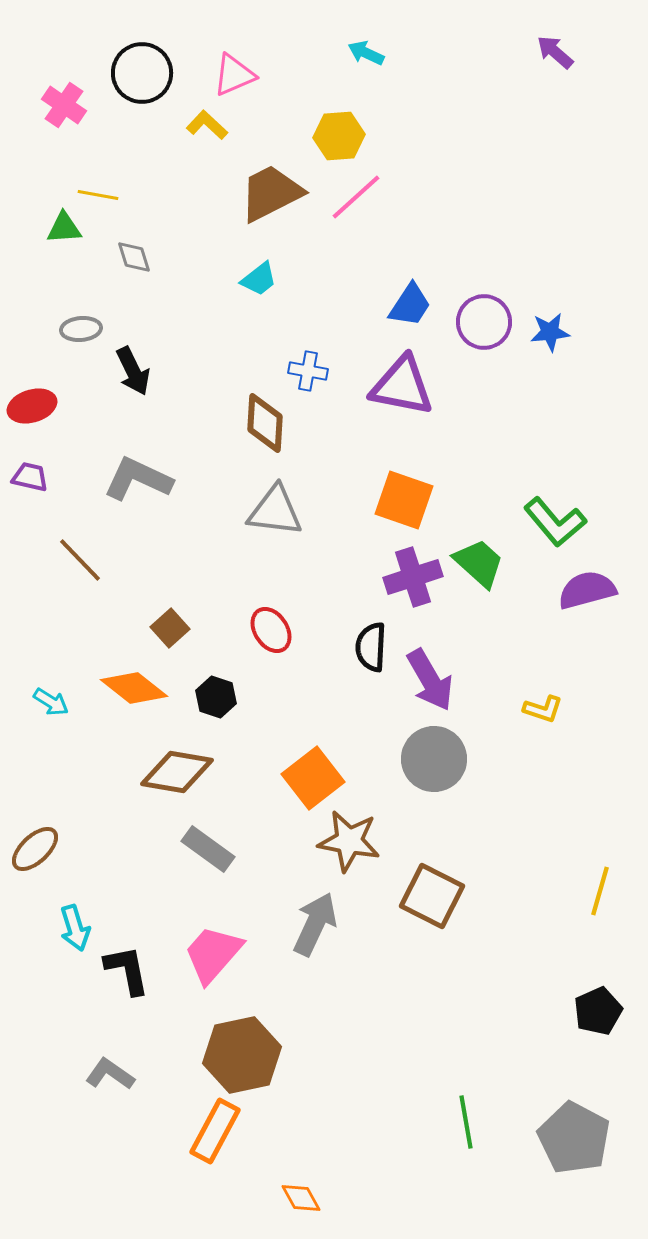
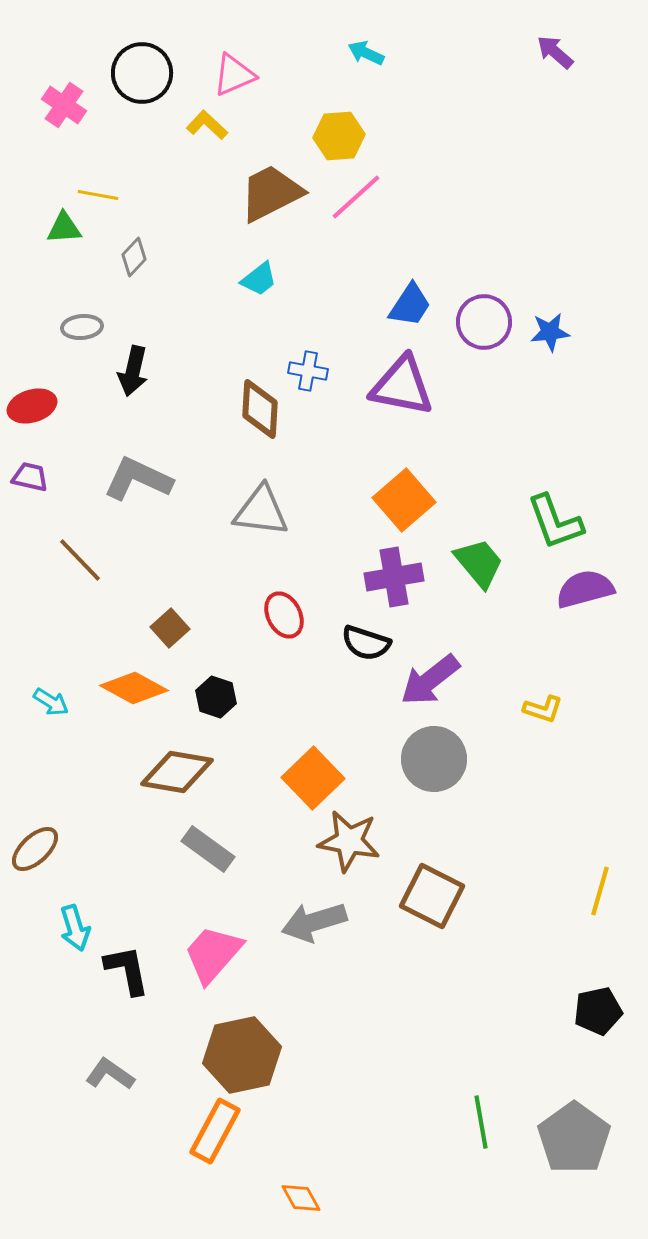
gray diamond at (134, 257): rotated 60 degrees clockwise
gray ellipse at (81, 329): moved 1 px right, 2 px up
black arrow at (133, 371): rotated 39 degrees clockwise
brown diamond at (265, 423): moved 5 px left, 14 px up
orange square at (404, 500): rotated 30 degrees clockwise
gray triangle at (275, 511): moved 14 px left
green L-shape at (555, 522): rotated 20 degrees clockwise
green trapezoid at (479, 563): rotated 8 degrees clockwise
purple cross at (413, 577): moved 19 px left; rotated 8 degrees clockwise
purple semicircle at (587, 590): moved 2 px left, 1 px up
red ellipse at (271, 630): moved 13 px right, 15 px up; rotated 6 degrees clockwise
black semicircle at (371, 647): moved 5 px left, 4 px up; rotated 75 degrees counterclockwise
purple arrow at (430, 680): rotated 82 degrees clockwise
orange diamond at (134, 688): rotated 10 degrees counterclockwise
orange square at (313, 778): rotated 6 degrees counterclockwise
gray arrow at (315, 924): moved 1 px left, 2 px up; rotated 132 degrees counterclockwise
black pentagon at (598, 1011): rotated 12 degrees clockwise
green line at (466, 1122): moved 15 px right
gray pentagon at (574, 1138): rotated 8 degrees clockwise
